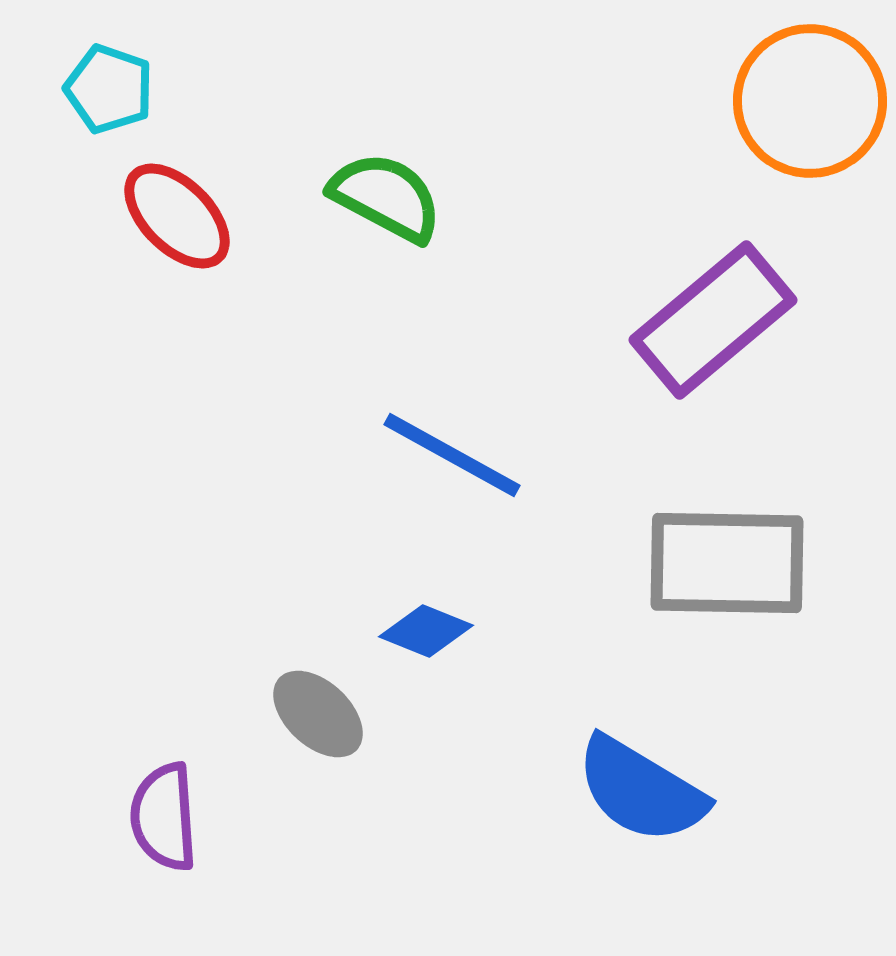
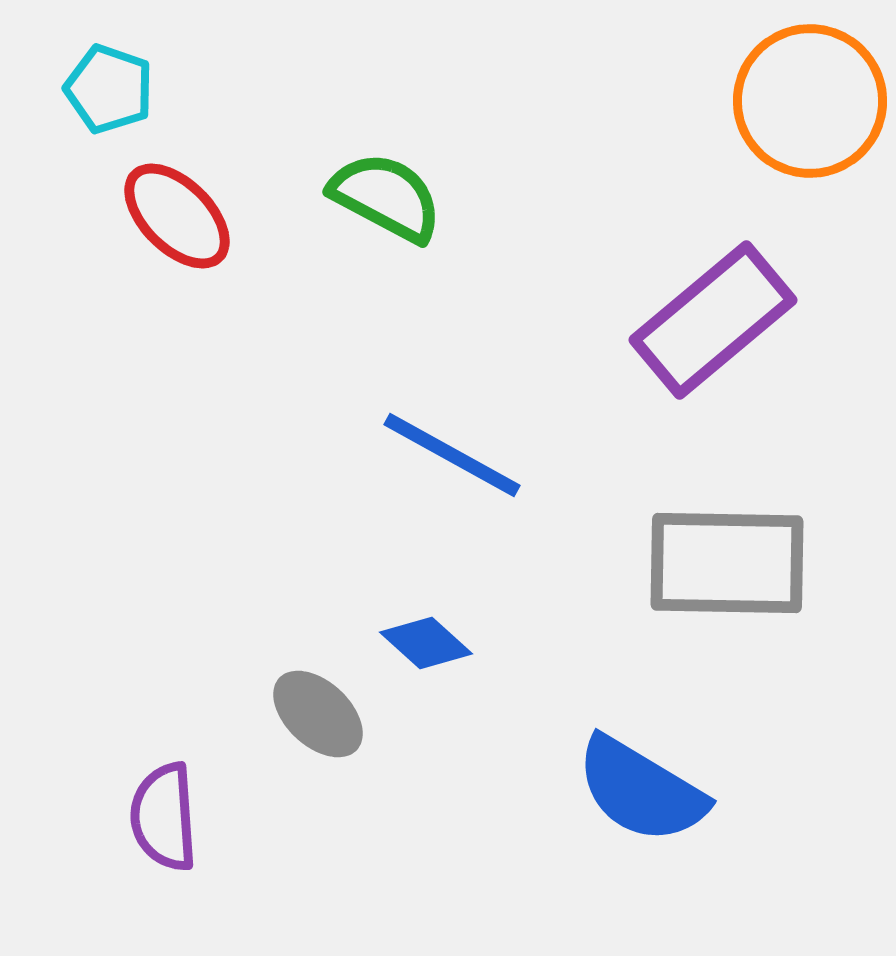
blue diamond: moved 12 px down; rotated 20 degrees clockwise
